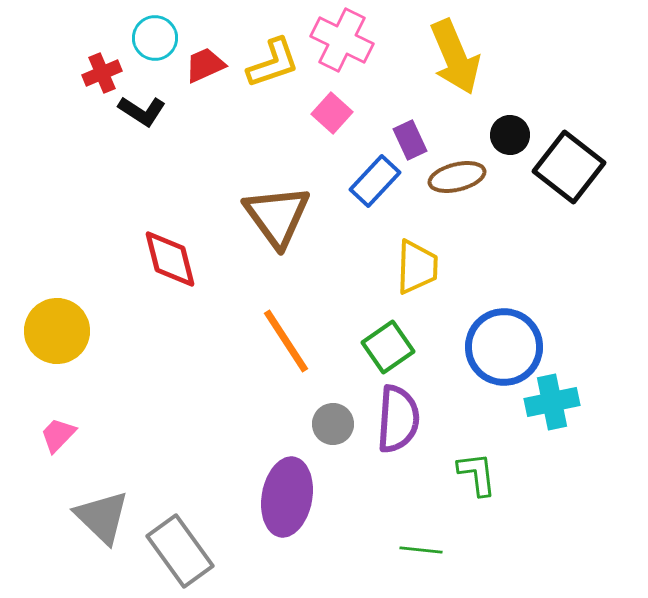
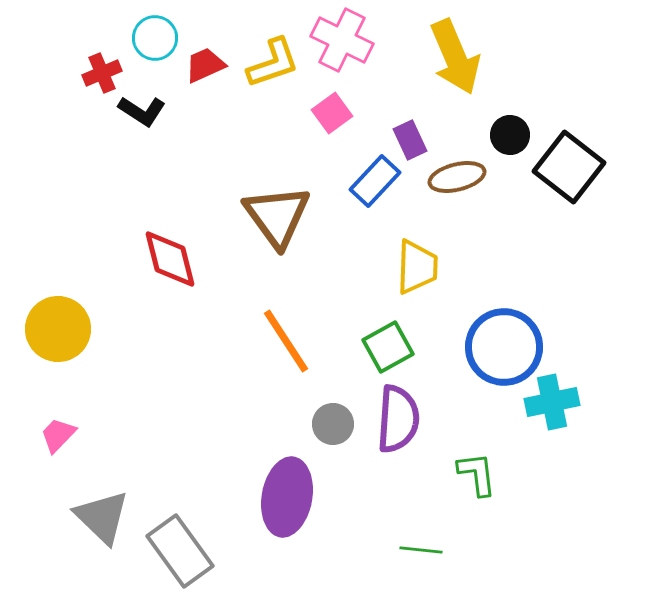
pink square: rotated 12 degrees clockwise
yellow circle: moved 1 px right, 2 px up
green square: rotated 6 degrees clockwise
